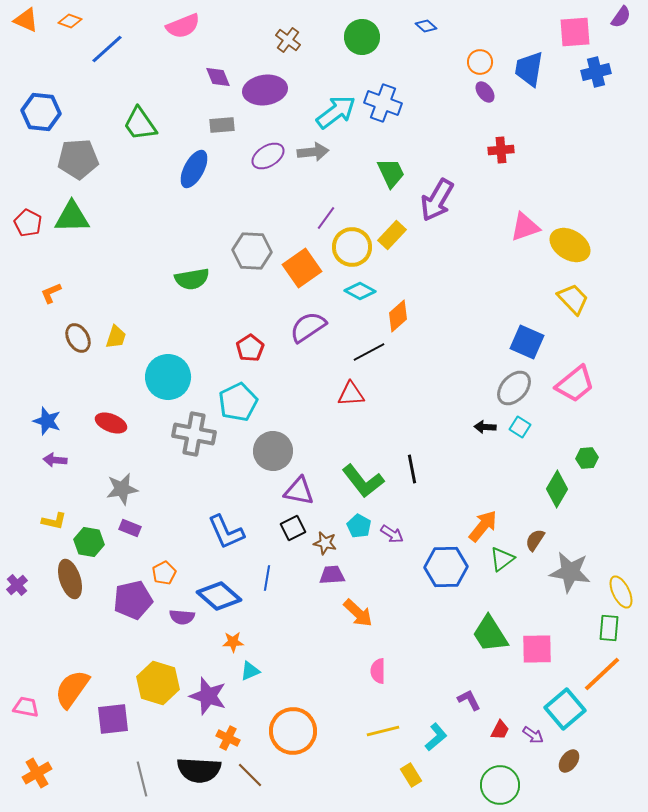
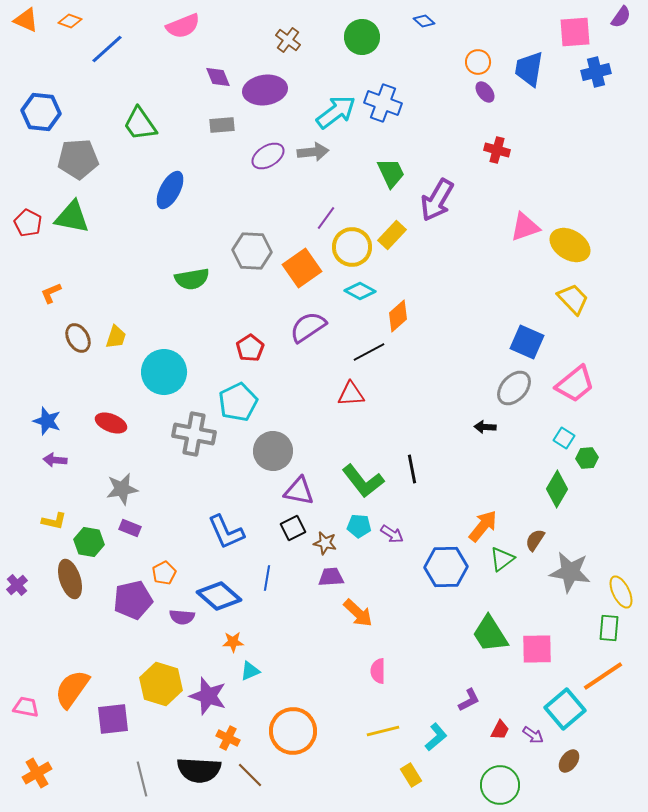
blue diamond at (426, 26): moved 2 px left, 5 px up
orange circle at (480, 62): moved 2 px left
red cross at (501, 150): moved 4 px left; rotated 20 degrees clockwise
blue ellipse at (194, 169): moved 24 px left, 21 px down
green triangle at (72, 217): rotated 12 degrees clockwise
cyan circle at (168, 377): moved 4 px left, 5 px up
cyan square at (520, 427): moved 44 px right, 11 px down
cyan pentagon at (359, 526): rotated 25 degrees counterclockwise
purple trapezoid at (332, 575): moved 1 px left, 2 px down
orange line at (602, 674): moved 1 px right, 2 px down; rotated 9 degrees clockwise
yellow hexagon at (158, 683): moved 3 px right, 1 px down
purple L-shape at (469, 700): rotated 90 degrees clockwise
